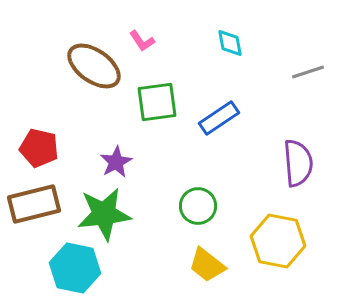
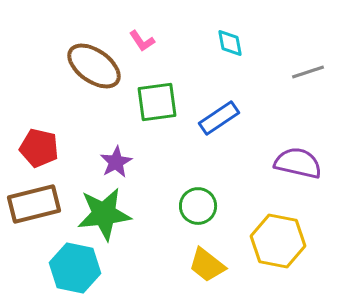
purple semicircle: rotated 72 degrees counterclockwise
